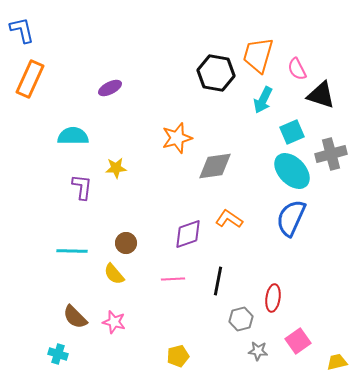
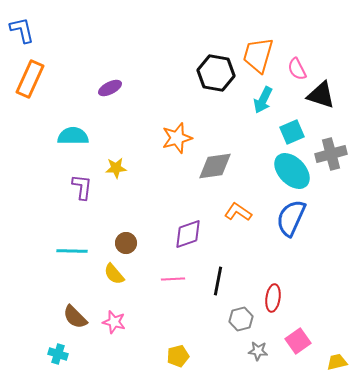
orange L-shape: moved 9 px right, 7 px up
